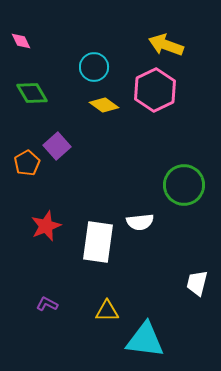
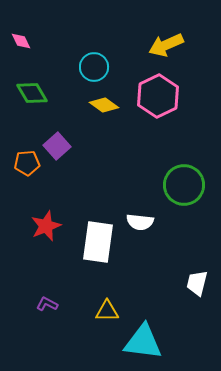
yellow arrow: rotated 44 degrees counterclockwise
pink hexagon: moved 3 px right, 6 px down
orange pentagon: rotated 25 degrees clockwise
white semicircle: rotated 12 degrees clockwise
cyan triangle: moved 2 px left, 2 px down
